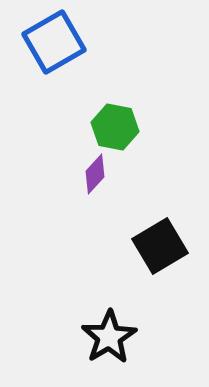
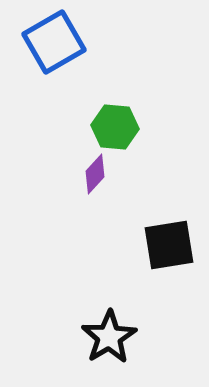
green hexagon: rotated 6 degrees counterclockwise
black square: moved 9 px right, 1 px up; rotated 22 degrees clockwise
